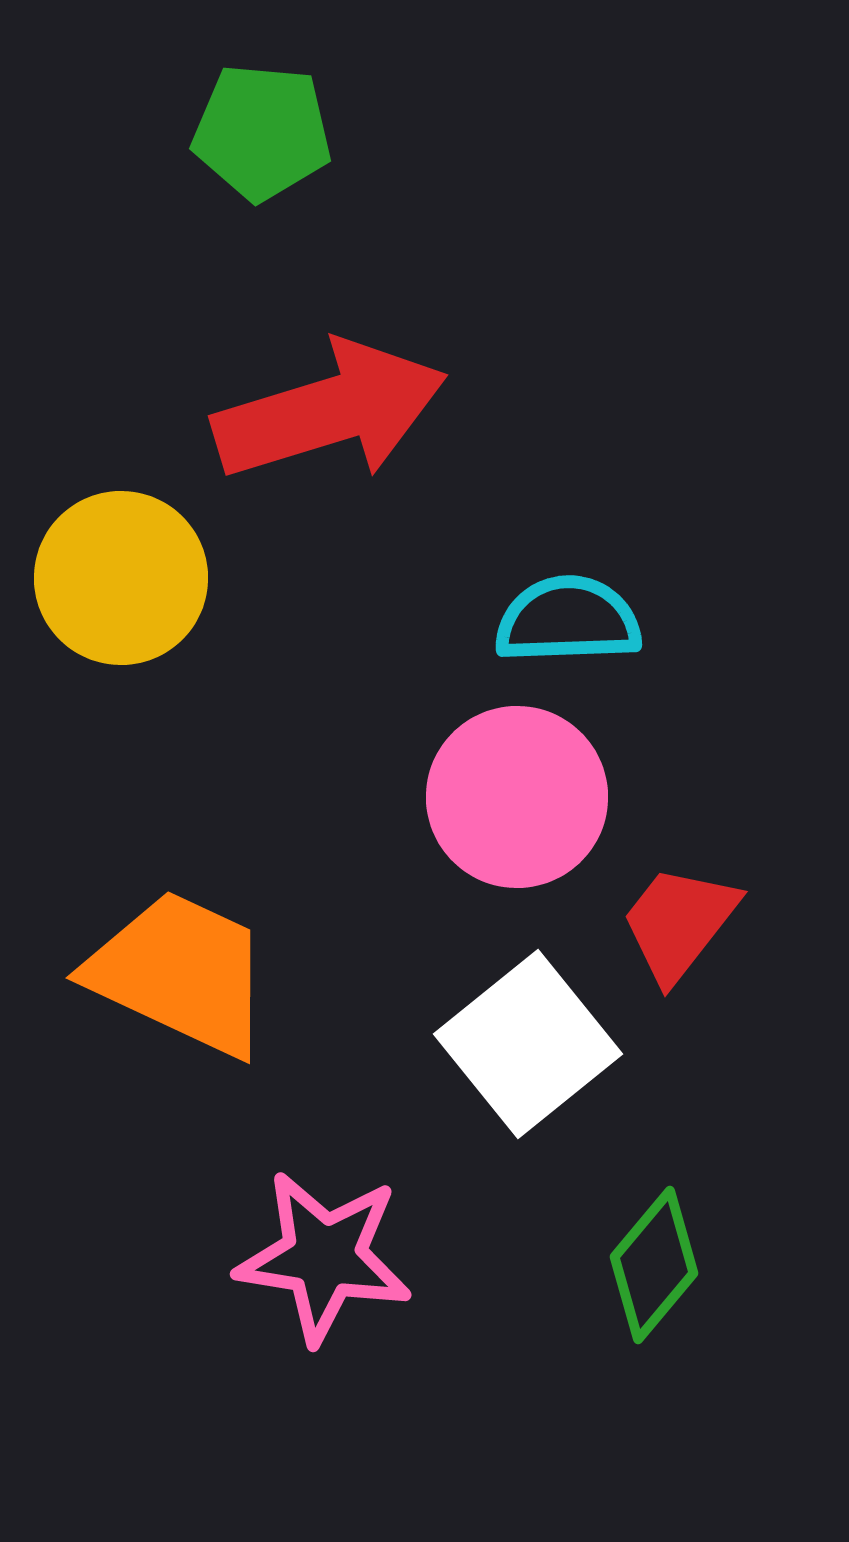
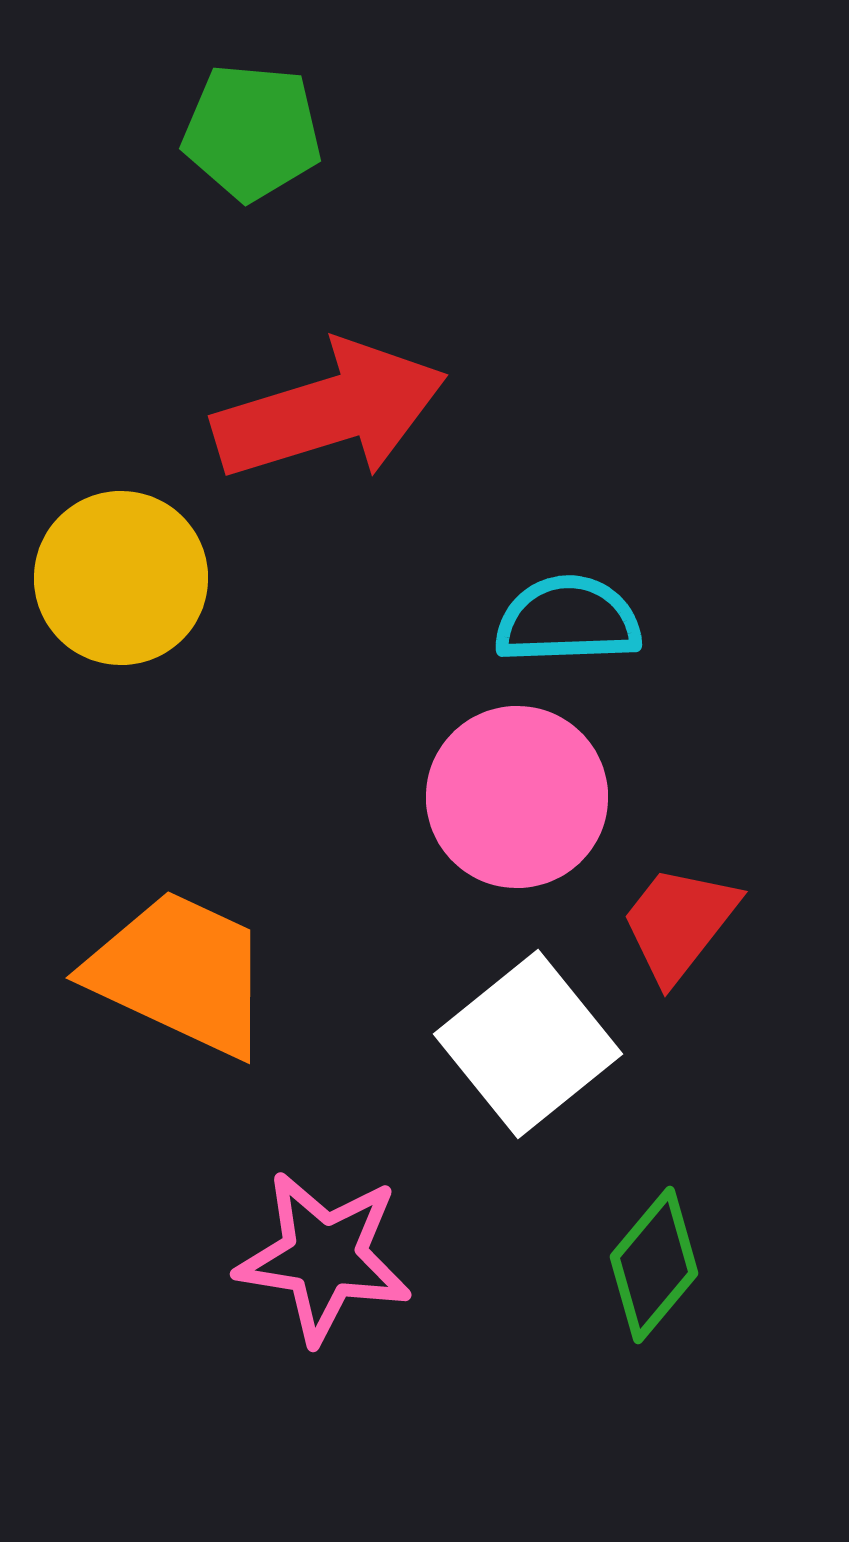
green pentagon: moved 10 px left
